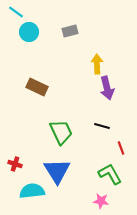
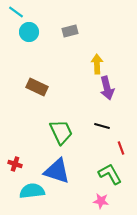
blue triangle: rotated 40 degrees counterclockwise
